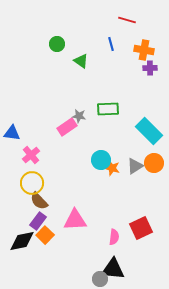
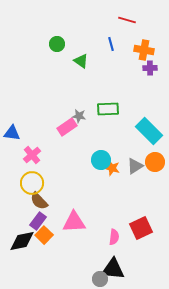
pink cross: moved 1 px right
orange circle: moved 1 px right, 1 px up
pink triangle: moved 1 px left, 2 px down
orange square: moved 1 px left
